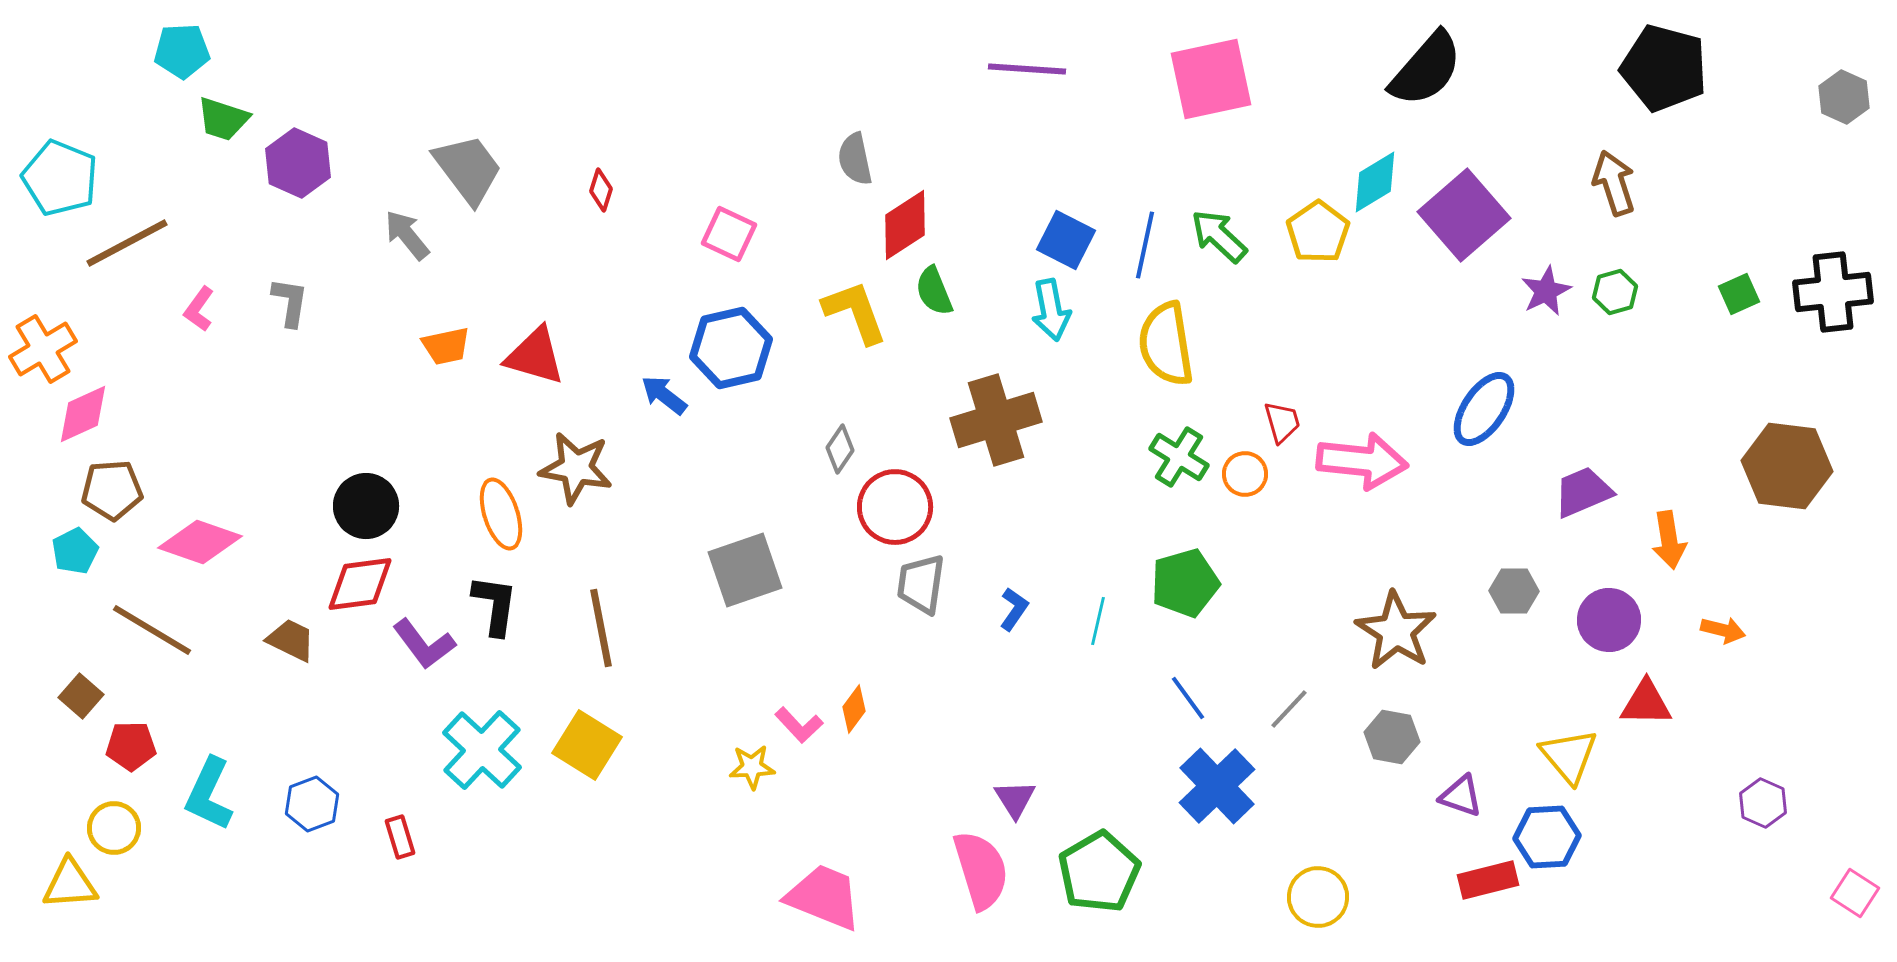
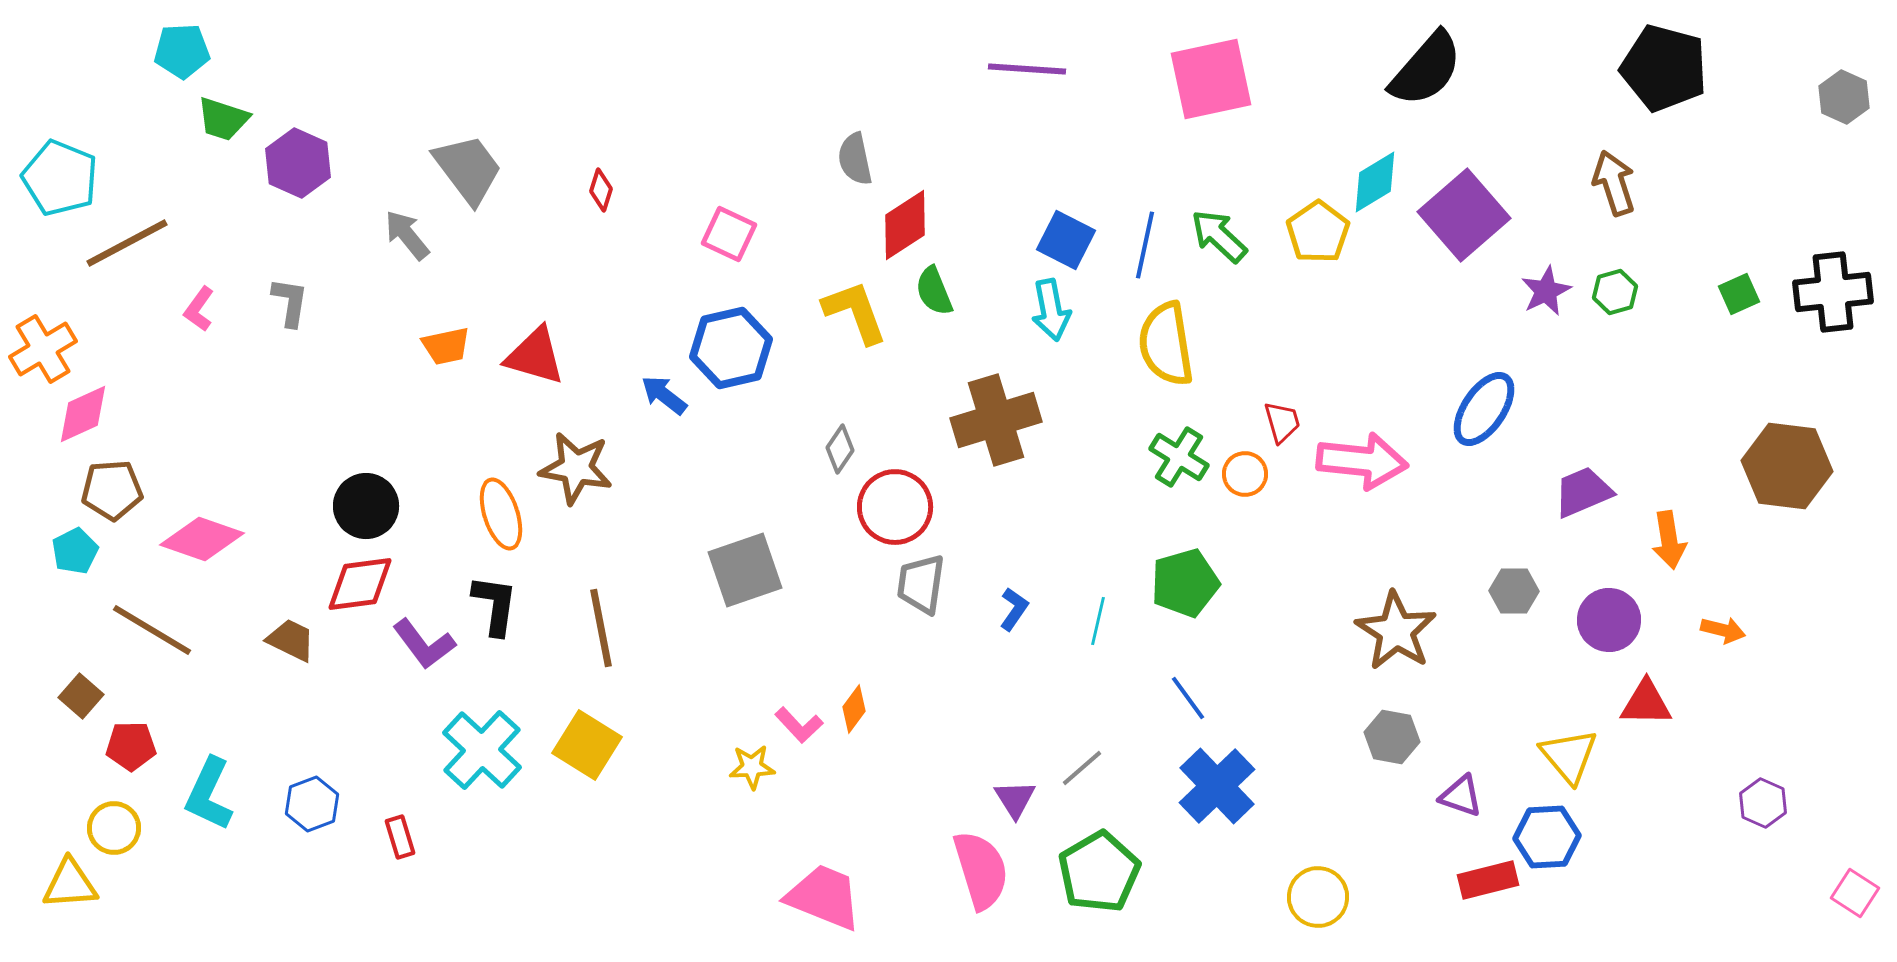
pink diamond at (200, 542): moved 2 px right, 3 px up
gray line at (1289, 709): moved 207 px left, 59 px down; rotated 6 degrees clockwise
